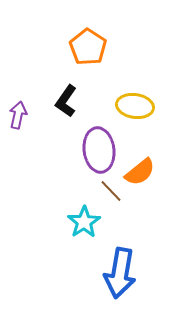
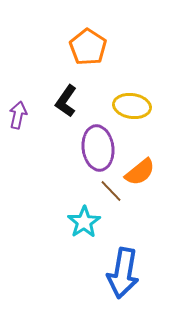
yellow ellipse: moved 3 px left
purple ellipse: moved 1 px left, 2 px up
blue arrow: moved 3 px right
